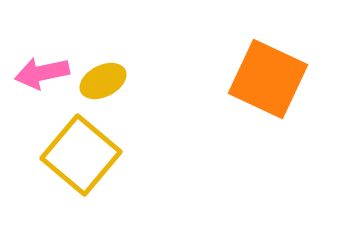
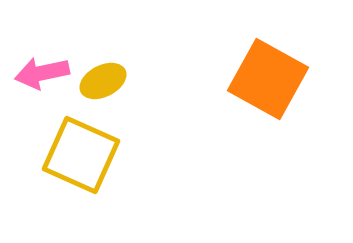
orange square: rotated 4 degrees clockwise
yellow square: rotated 16 degrees counterclockwise
